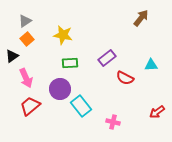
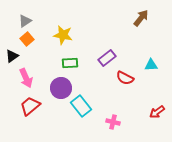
purple circle: moved 1 px right, 1 px up
